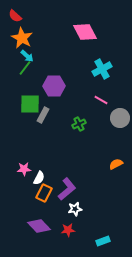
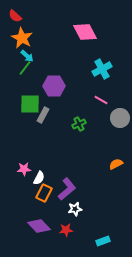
red star: moved 2 px left
